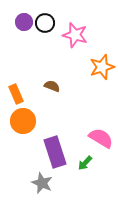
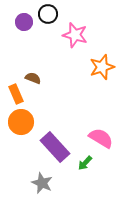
black circle: moved 3 px right, 9 px up
brown semicircle: moved 19 px left, 8 px up
orange circle: moved 2 px left, 1 px down
purple rectangle: moved 5 px up; rotated 24 degrees counterclockwise
